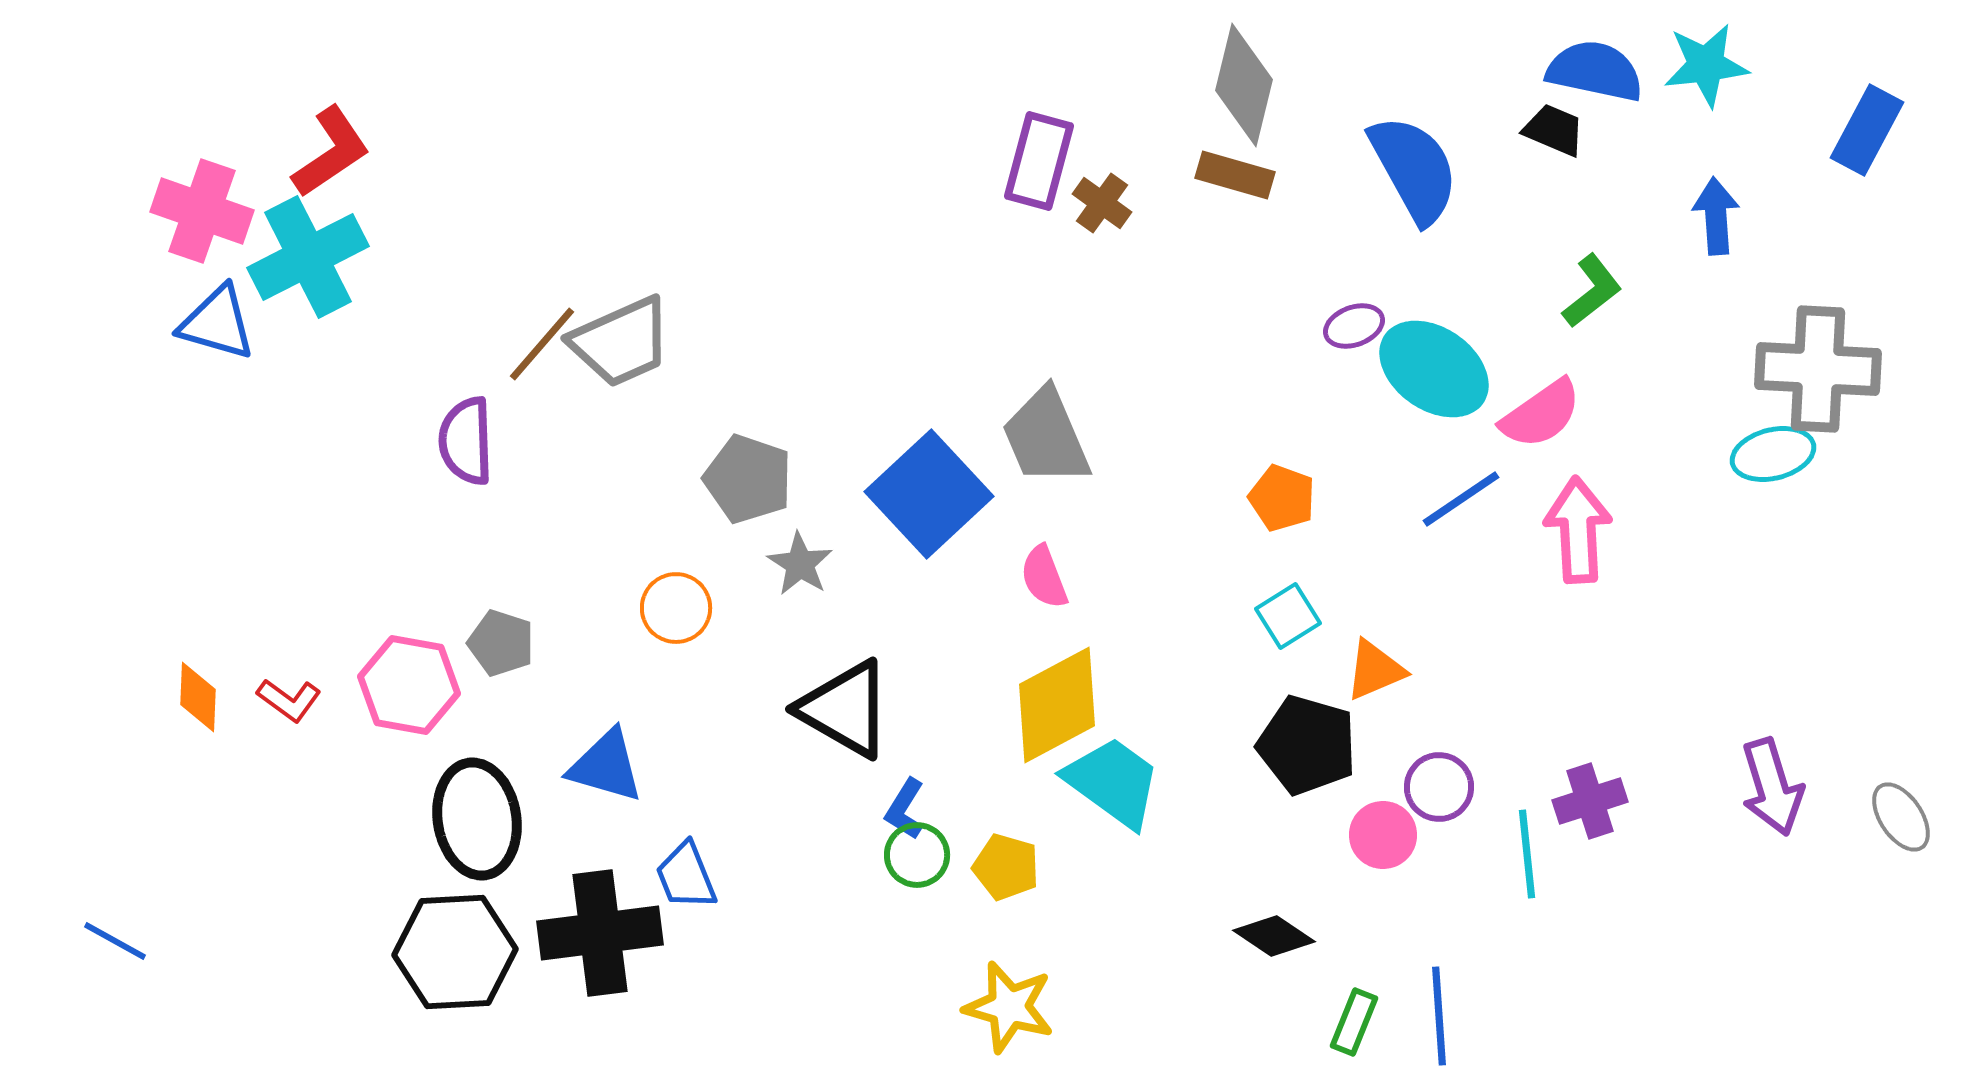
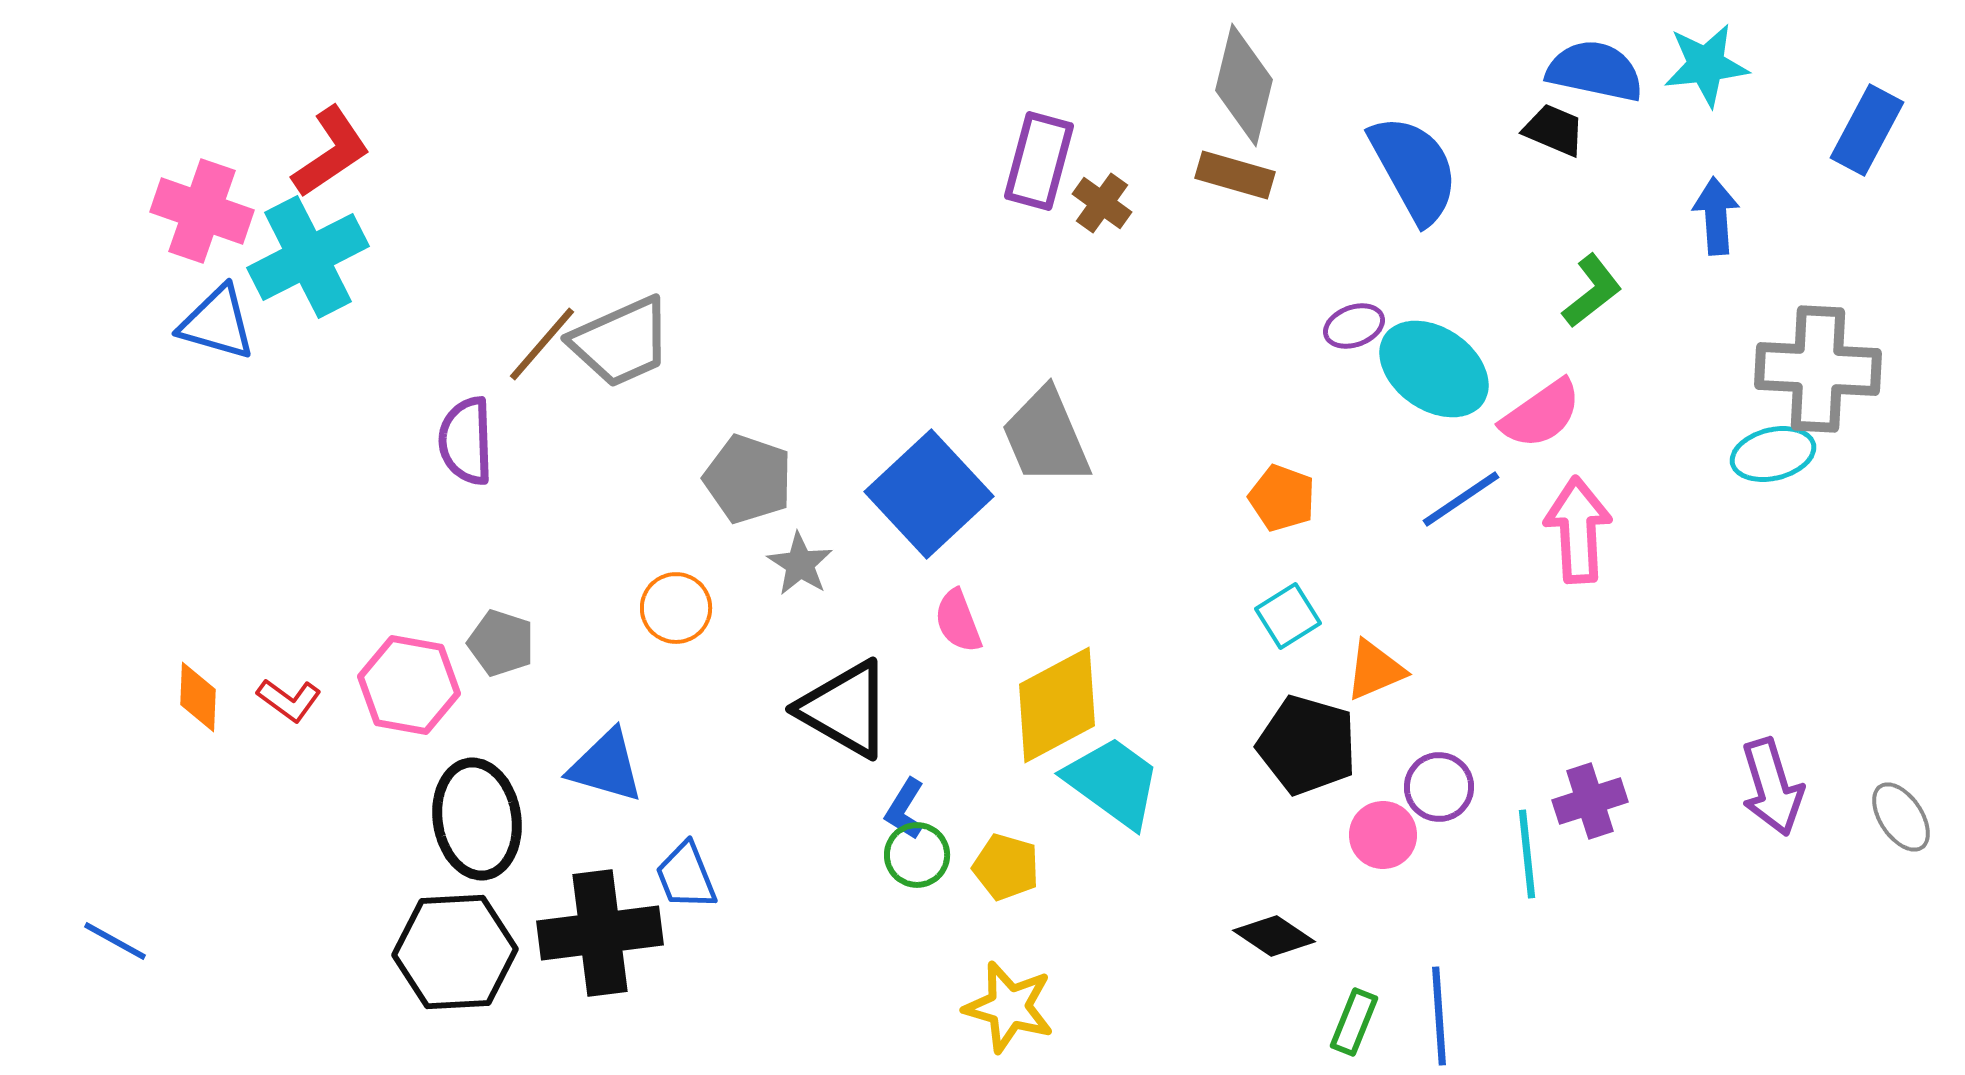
pink semicircle at (1044, 577): moved 86 px left, 44 px down
